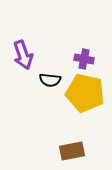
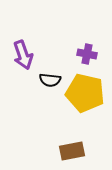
purple cross: moved 3 px right, 5 px up
